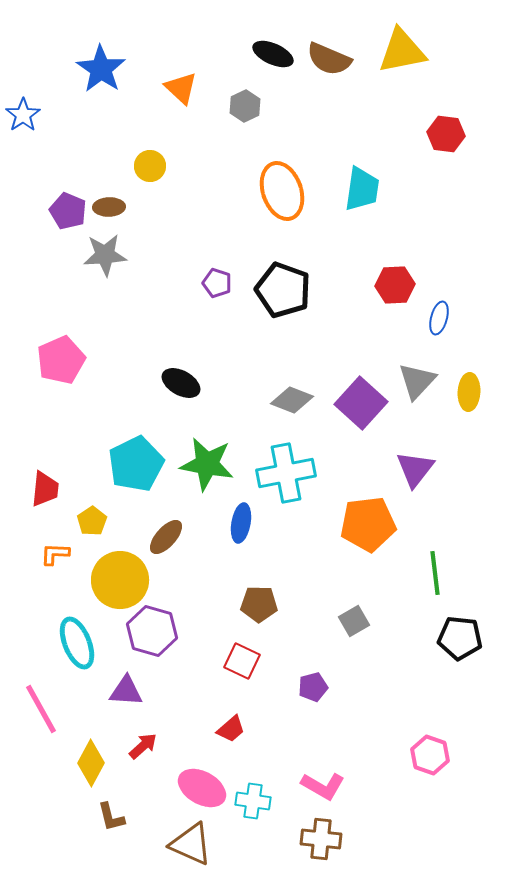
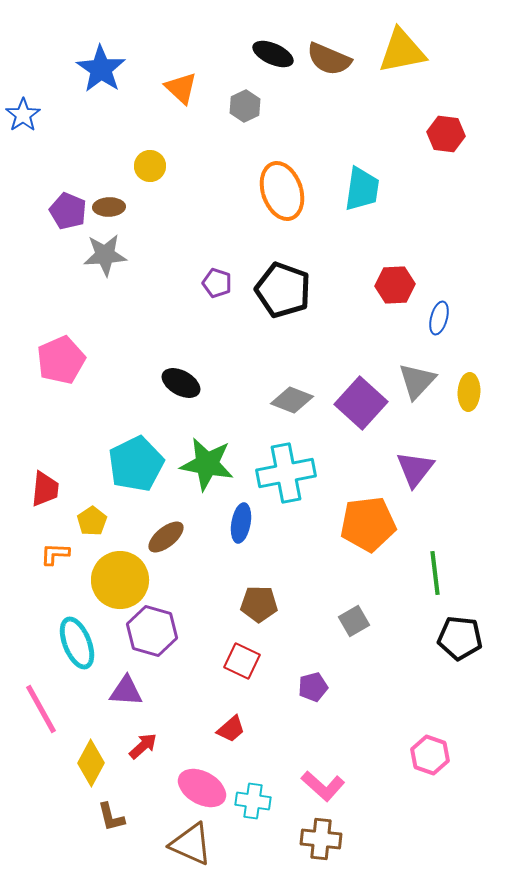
brown ellipse at (166, 537): rotated 9 degrees clockwise
pink L-shape at (323, 786): rotated 12 degrees clockwise
